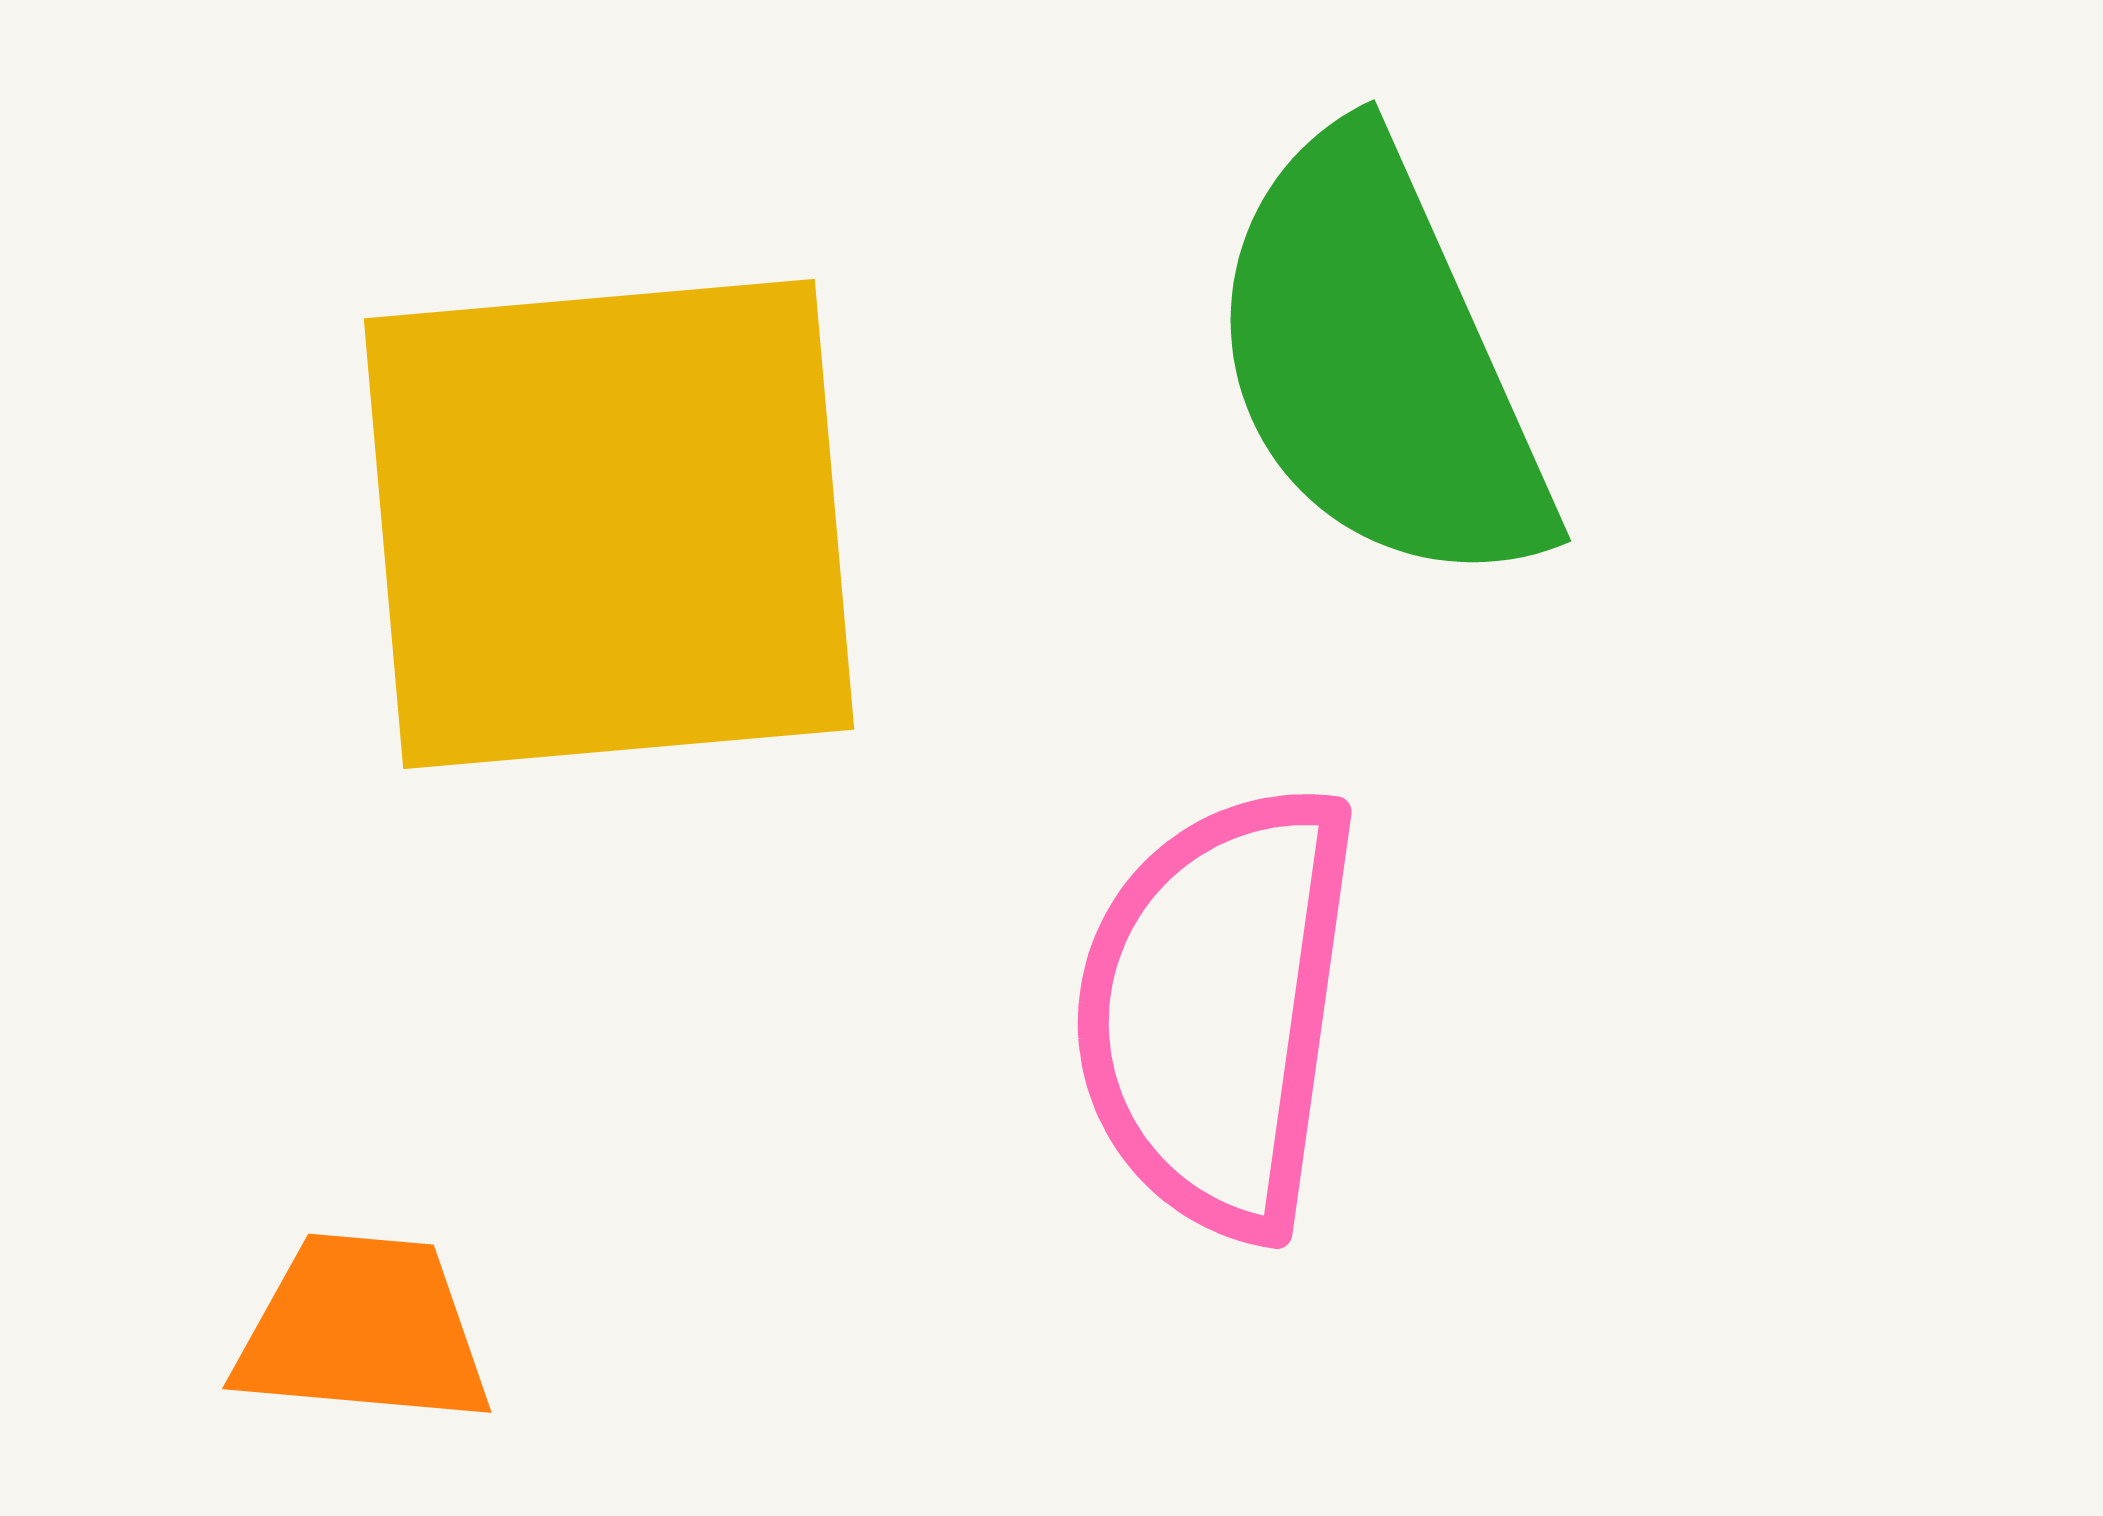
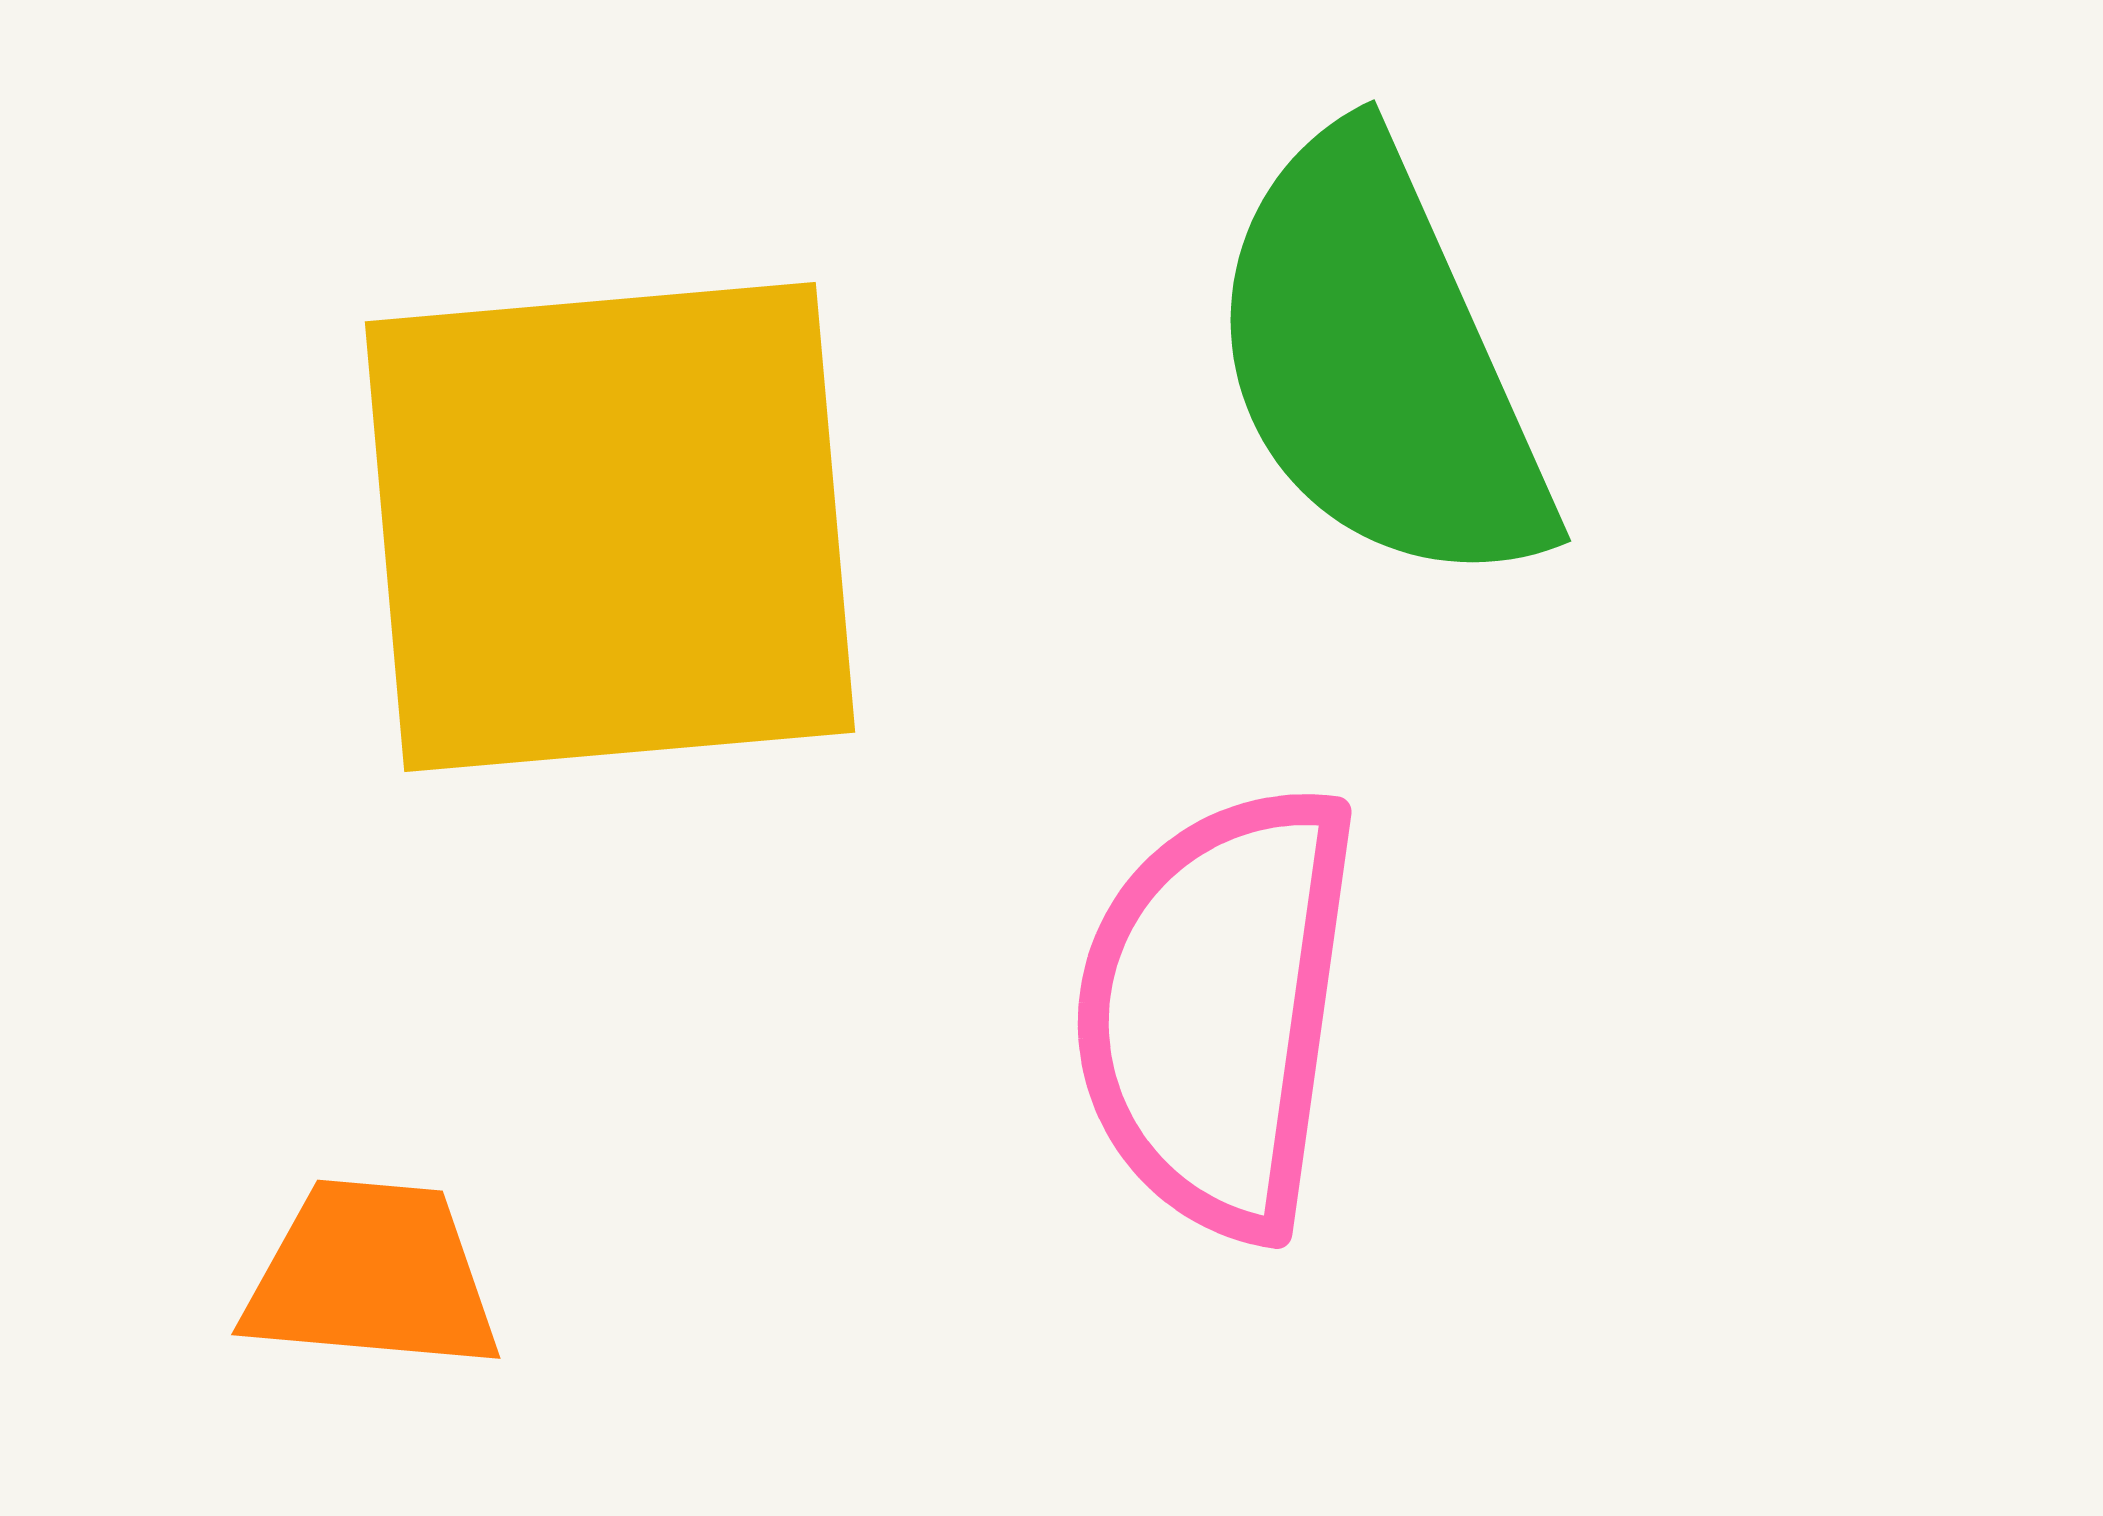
yellow square: moved 1 px right, 3 px down
orange trapezoid: moved 9 px right, 54 px up
